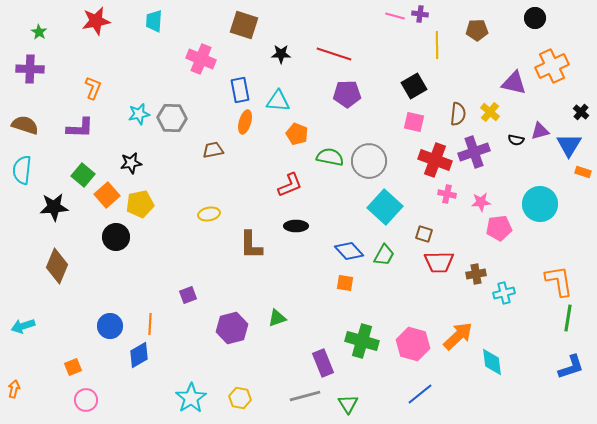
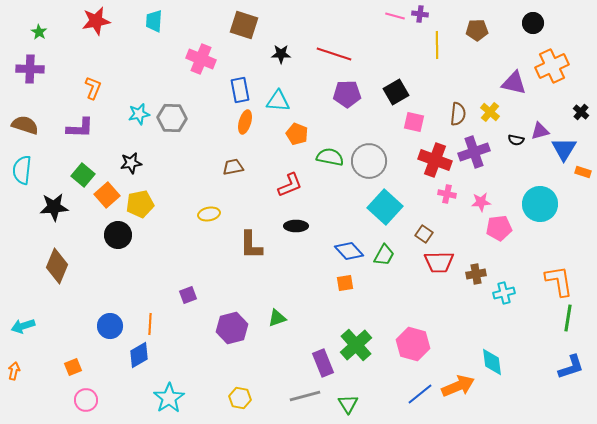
black circle at (535, 18): moved 2 px left, 5 px down
black square at (414, 86): moved 18 px left, 6 px down
blue triangle at (569, 145): moved 5 px left, 4 px down
brown trapezoid at (213, 150): moved 20 px right, 17 px down
brown square at (424, 234): rotated 18 degrees clockwise
black circle at (116, 237): moved 2 px right, 2 px up
orange square at (345, 283): rotated 18 degrees counterclockwise
orange arrow at (458, 336): moved 50 px down; rotated 20 degrees clockwise
green cross at (362, 341): moved 6 px left, 4 px down; rotated 32 degrees clockwise
orange arrow at (14, 389): moved 18 px up
cyan star at (191, 398): moved 22 px left
